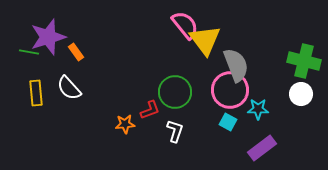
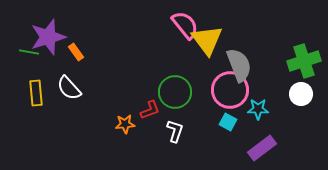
yellow triangle: moved 2 px right
green cross: rotated 32 degrees counterclockwise
gray semicircle: moved 3 px right
